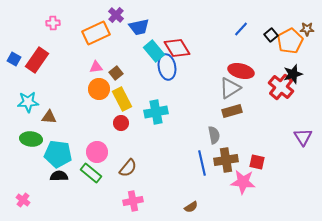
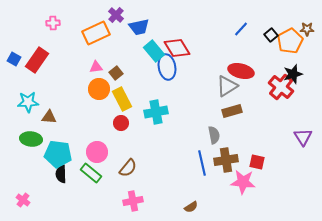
gray triangle at (230, 88): moved 3 px left, 2 px up
black semicircle at (59, 176): moved 2 px right, 2 px up; rotated 90 degrees counterclockwise
